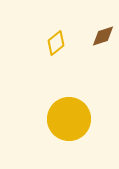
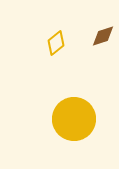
yellow circle: moved 5 px right
